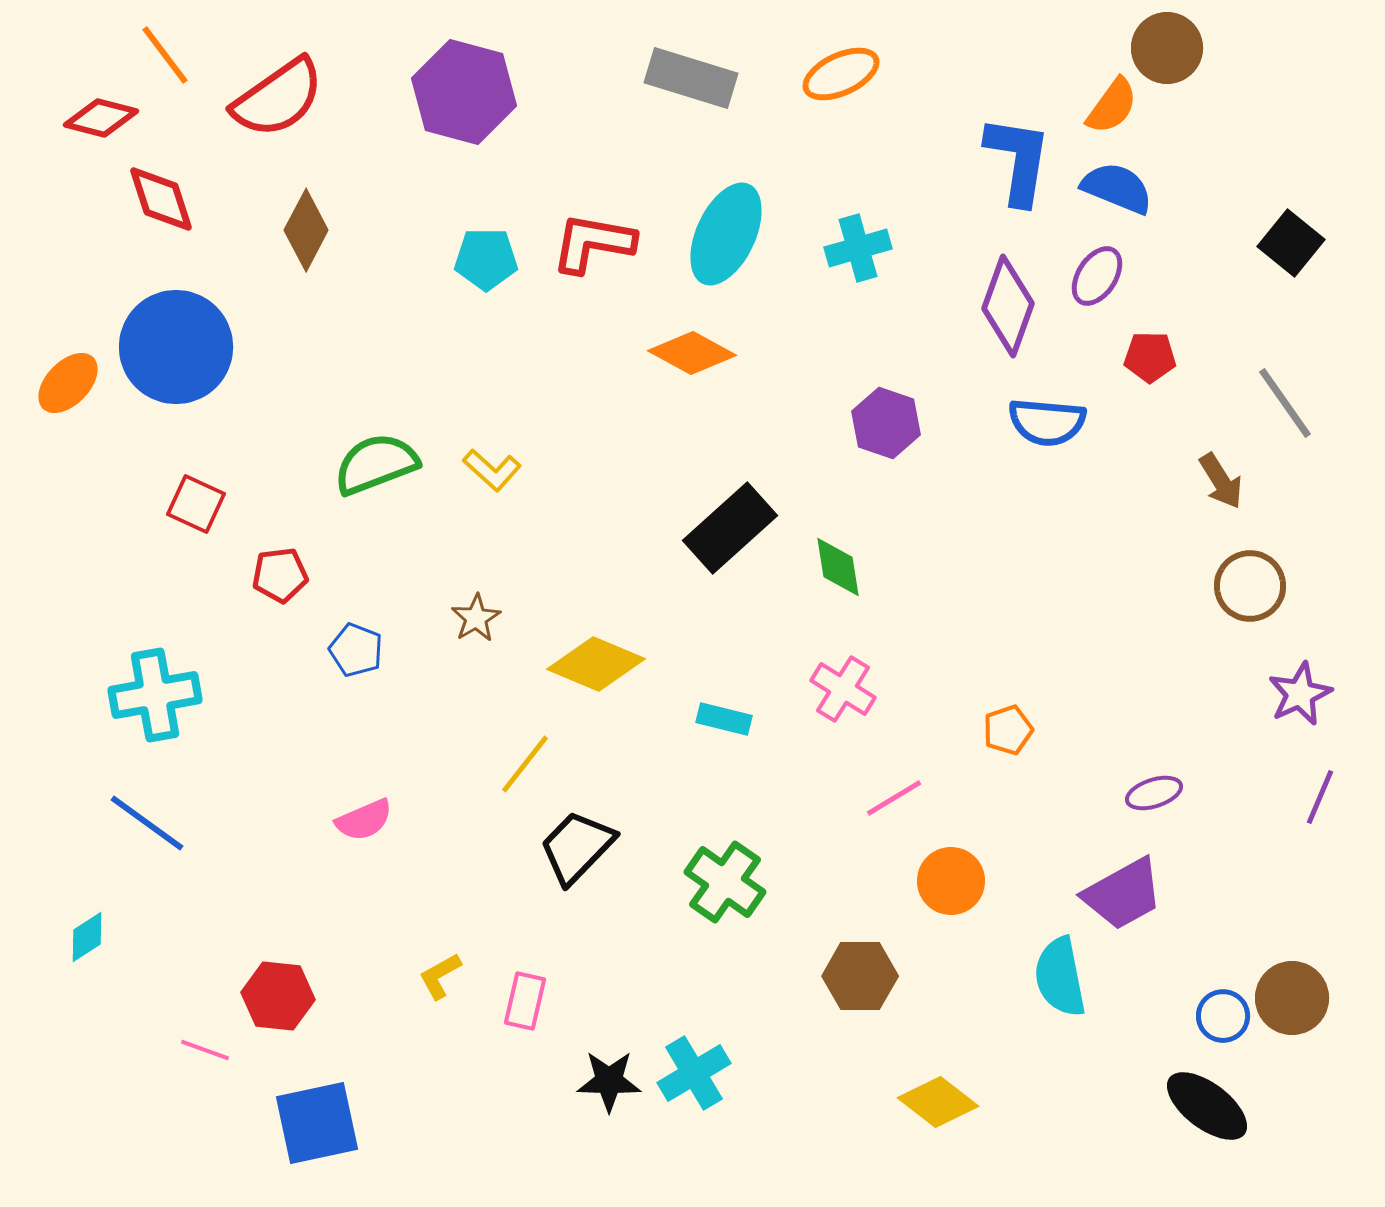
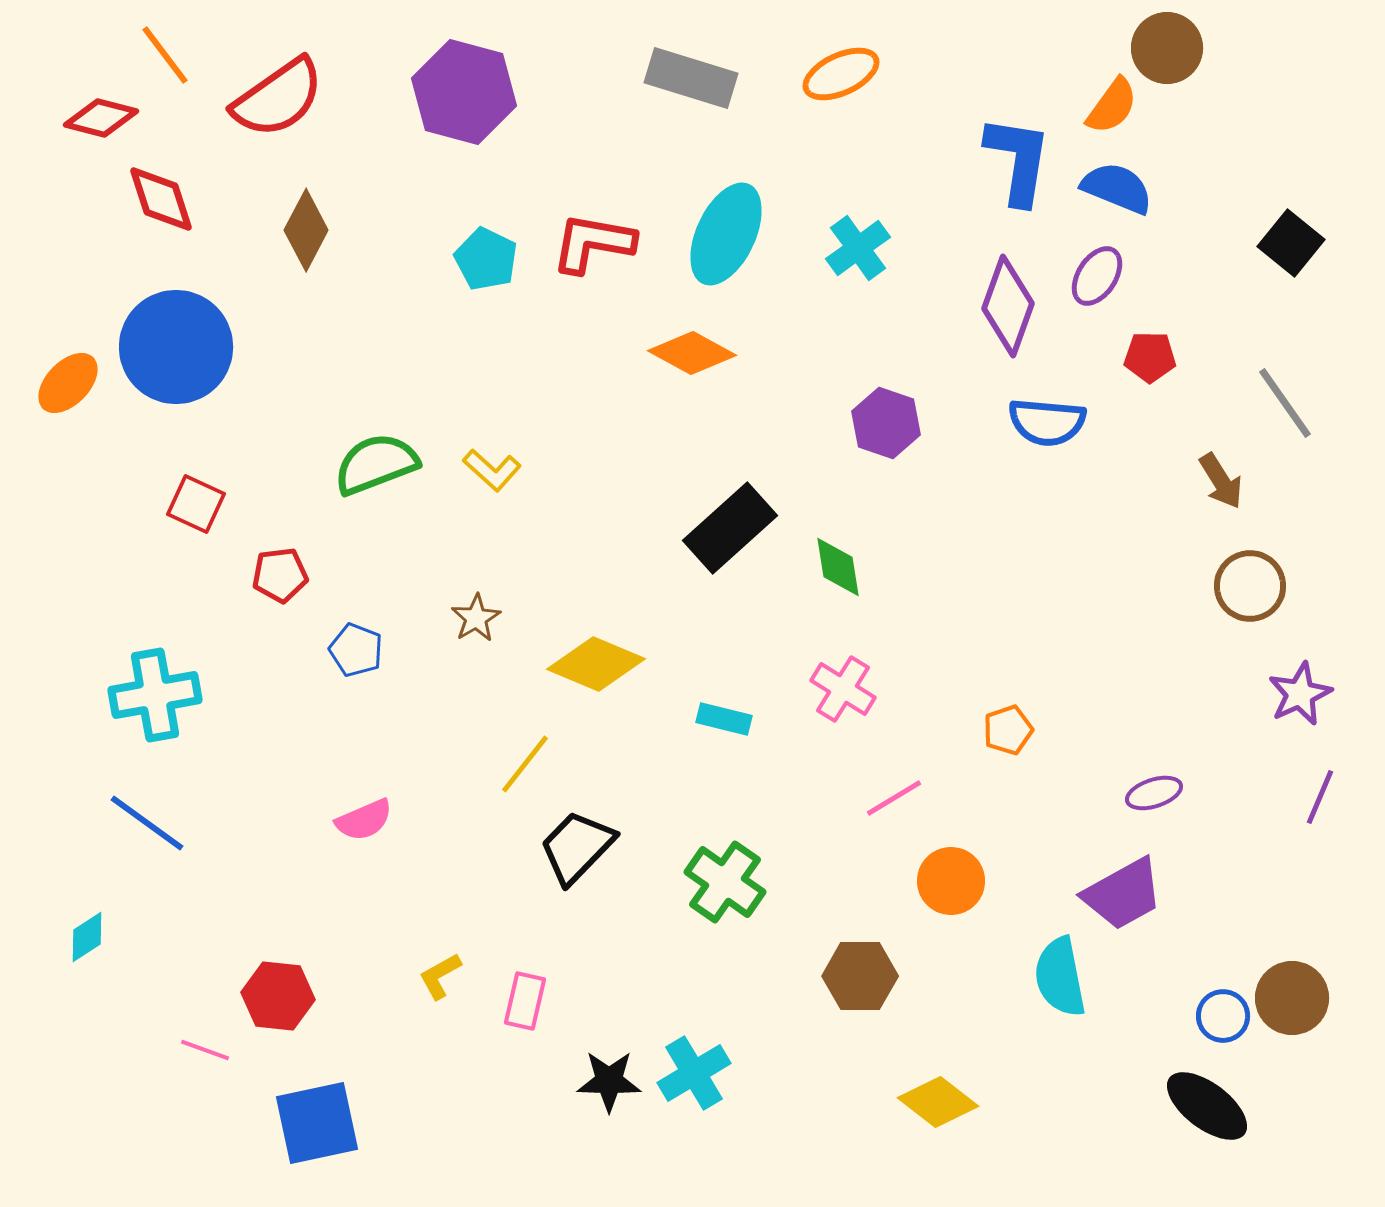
cyan cross at (858, 248): rotated 20 degrees counterclockwise
cyan pentagon at (486, 259): rotated 26 degrees clockwise
